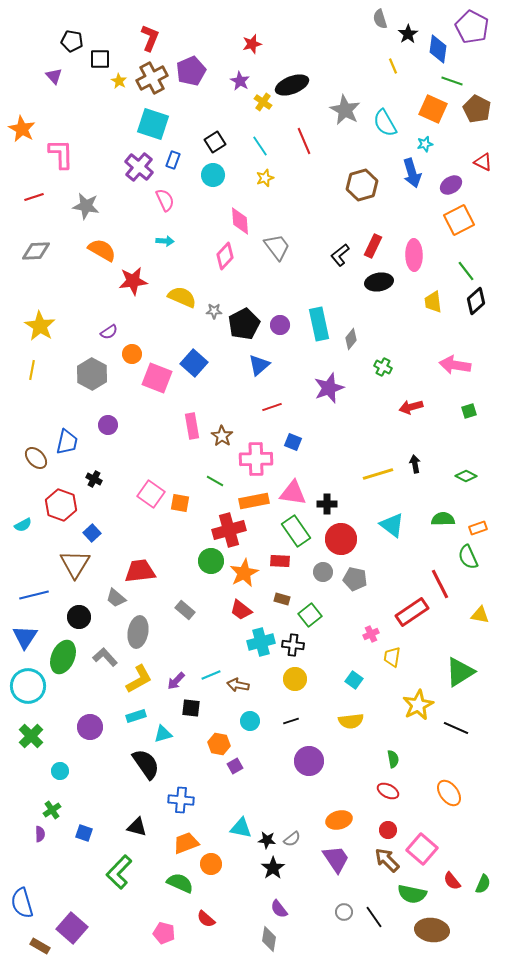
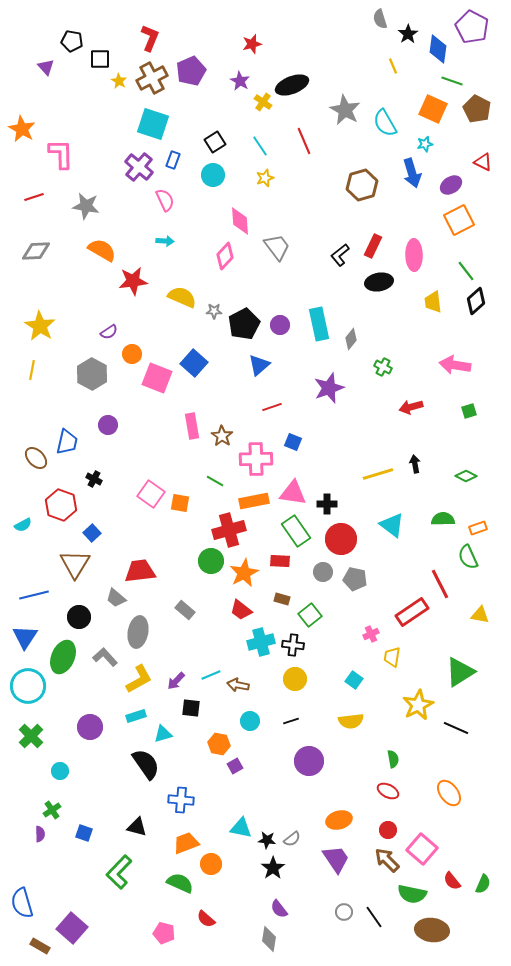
purple triangle at (54, 76): moved 8 px left, 9 px up
